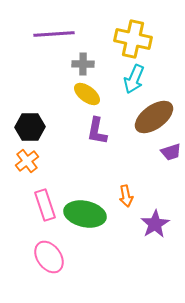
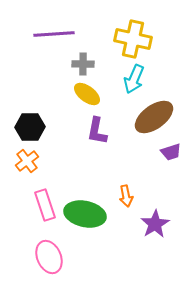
pink ellipse: rotated 12 degrees clockwise
